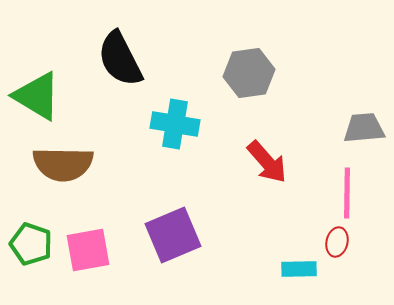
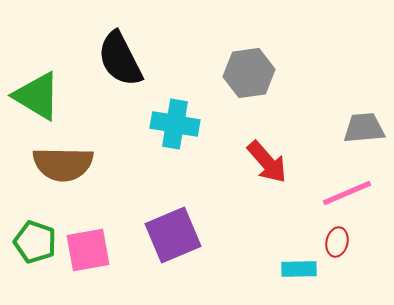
pink line: rotated 66 degrees clockwise
green pentagon: moved 4 px right, 2 px up
